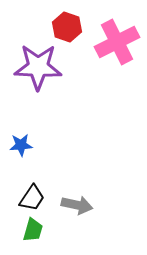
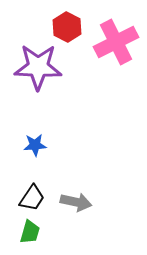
red hexagon: rotated 8 degrees clockwise
pink cross: moved 1 px left
blue star: moved 14 px right
gray arrow: moved 1 px left, 3 px up
green trapezoid: moved 3 px left, 2 px down
